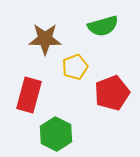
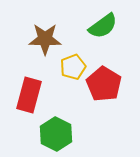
green semicircle: rotated 20 degrees counterclockwise
yellow pentagon: moved 2 px left
red pentagon: moved 8 px left, 9 px up; rotated 20 degrees counterclockwise
